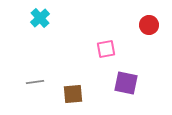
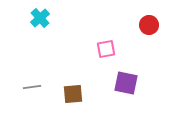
gray line: moved 3 px left, 5 px down
